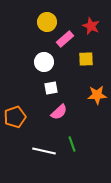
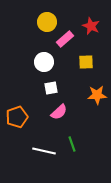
yellow square: moved 3 px down
orange pentagon: moved 2 px right
